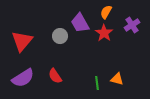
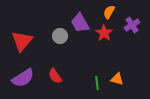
orange semicircle: moved 3 px right
